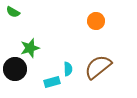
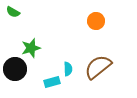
green star: moved 1 px right
